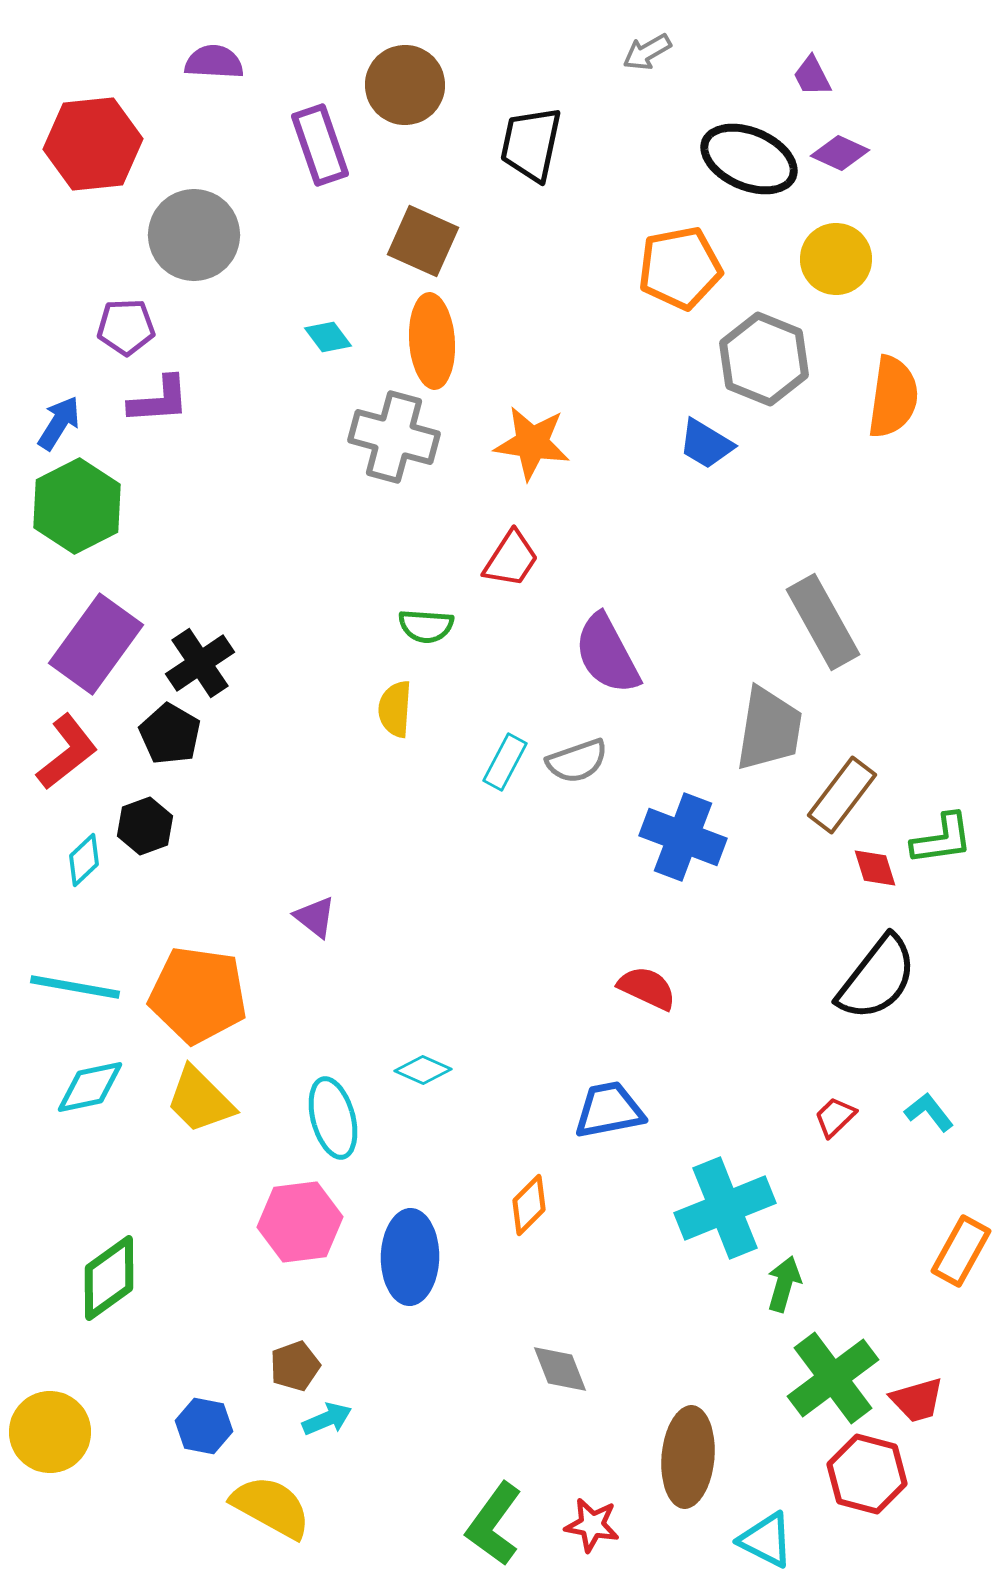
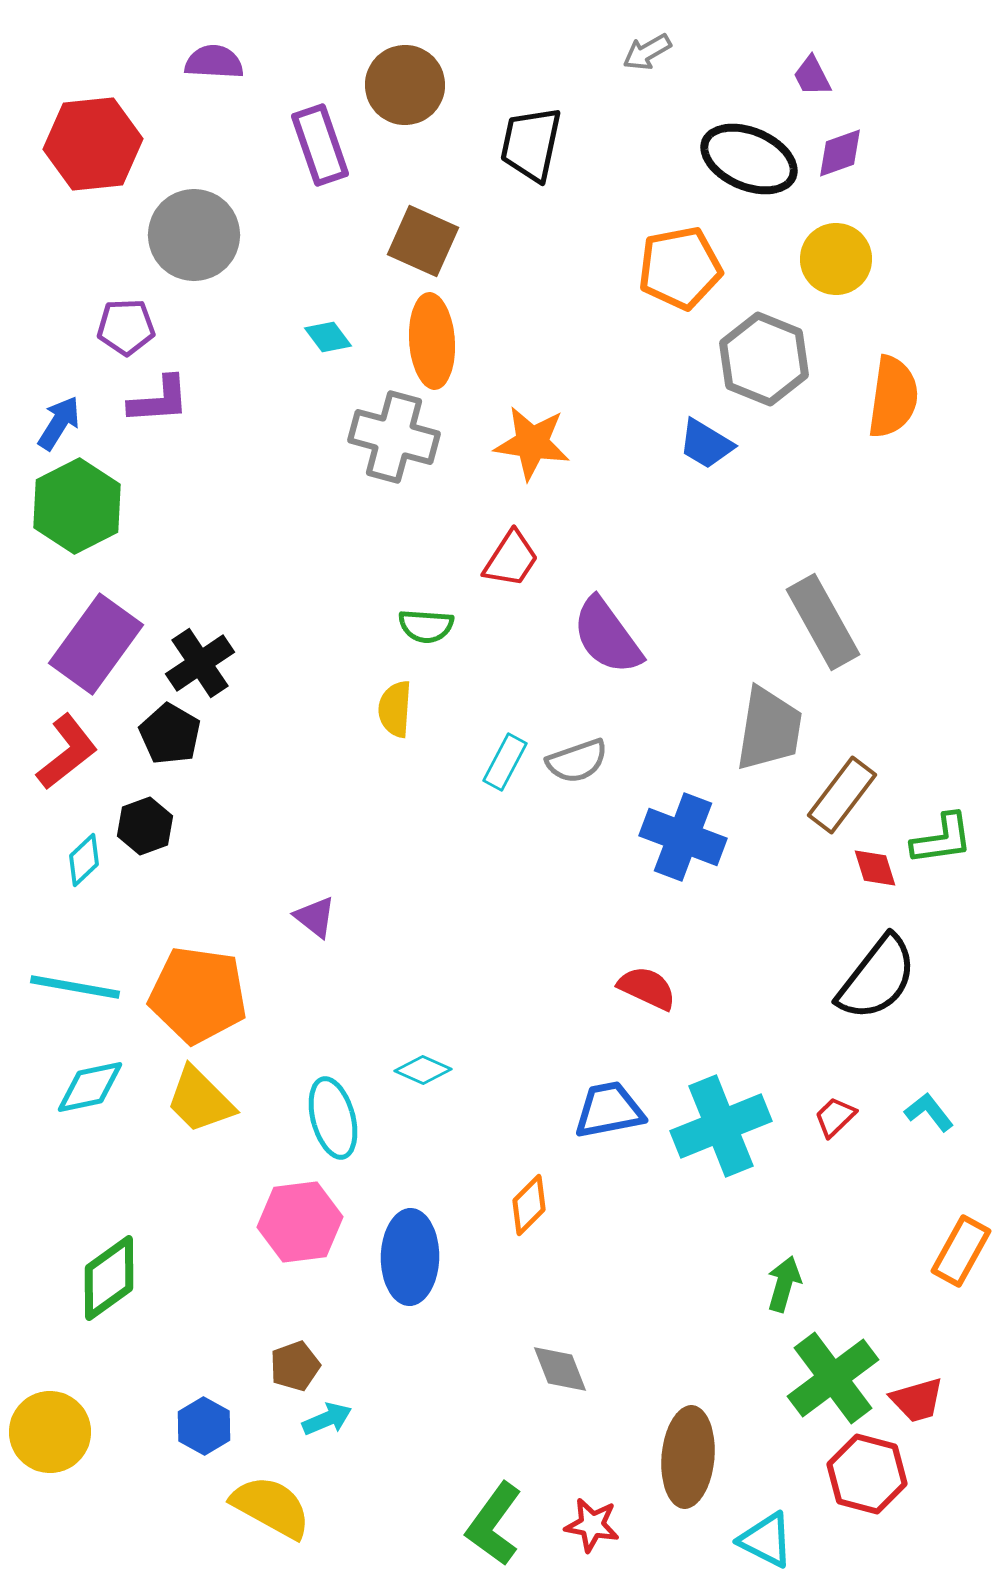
purple diamond at (840, 153): rotated 44 degrees counterclockwise
purple semicircle at (607, 654): moved 18 px up; rotated 8 degrees counterclockwise
cyan cross at (725, 1208): moved 4 px left, 82 px up
blue hexagon at (204, 1426): rotated 18 degrees clockwise
